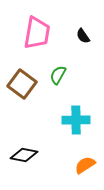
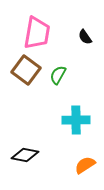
black semicircle: moved 2 px right, 1 px down
brown square: moved 4 px right, 14 px up
black diamond: moved 1 px right
